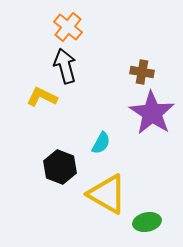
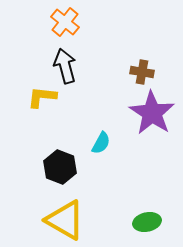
orange cross: moved 3 px left, 5 px up
yellow L-shape: rotated 20 degrees counterclockwise
yellow triangle: moved 42 px left, 26 px down
